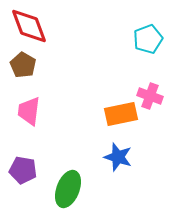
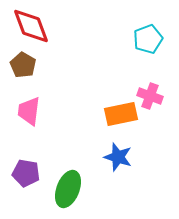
red diamond: moved 2 px right
purple pentagon: moved 3 px right, 3 px down
